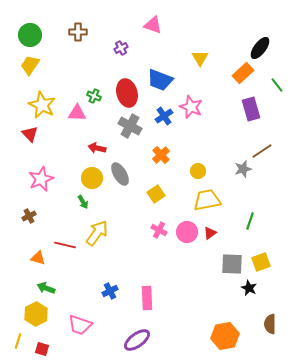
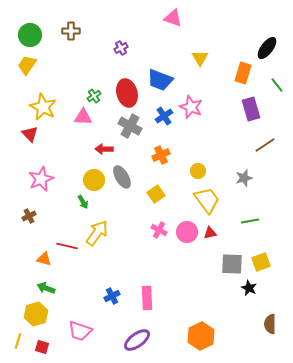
pink triangle at (153, 25): moved 20 px right, 7 px up
brown cross at (78, 32): moved 7 px left, 1 px up
black ellipse at (260, 48): moved 7 px right
yellow trapezoid at (30, 65): moved 3 px left
orange rectangle at (243, 73): rotated 30 degrees counterclockwise
green cross at (94, 96): rotated 32 degrees clockwise
yellow star at (42, 105): moved 1 px right, 2 px down
pink triangle at (77, 113): moved 6 px right, 4 px down
red arrow at (97, 148): moved 7 px right, 1 px down; rotated 12 degrees counterclockwise
brown line at (262, 151): moved 3 px right, 6 px up
orange cross at (161, 155): rotated 18 degrees clockwise
gray star at (243, 169): moved 1 px right, 9 px down
gray ellipse at (120, 174): moved 2 px right, 3 px down
yellow circle at (92, 178): moved 2 px right, 2 px down
yellow trapezoid at (207, 200): rotated 64 degrees clockwise
green line at (250, 221): rotated 60 degrees clockwise
red triangle at (210, 233): rotated 24 degrees clockwise
red line at (65, 245): moved 2 px right, 1 px down
orange triangle at (38, 258): moved 6 px right, 1 px down
blue cross at (110, 291): moved 2 px right, 5 px down
yellow hexagon at (36, 314): rotated 10 degrees clockwise
pink trapezoid at (80, 325): moved 6 px down
orange hexagon at (225, 336): moved 24 px left; rotated 16 degrees counterclockwise
red square at (42, 349): moved 2 px up
